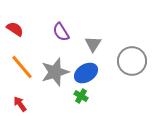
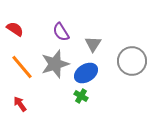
gray star: moved 8 px up
